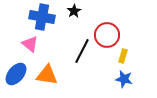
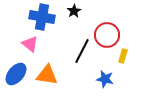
blue star: moved 19 px left
